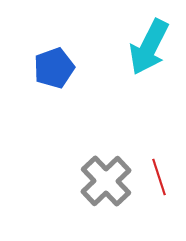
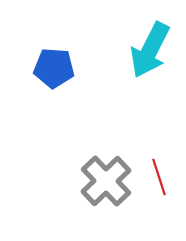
cyan arrow: moved 1 px right, 3 px down
blue pentagon: rotated 24 degrees clockwise
